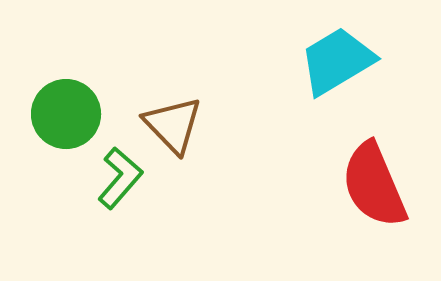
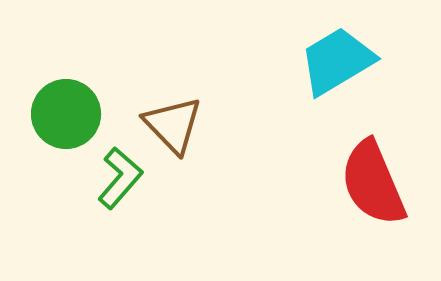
red semicircle: moved 1 px left, 2 px up
